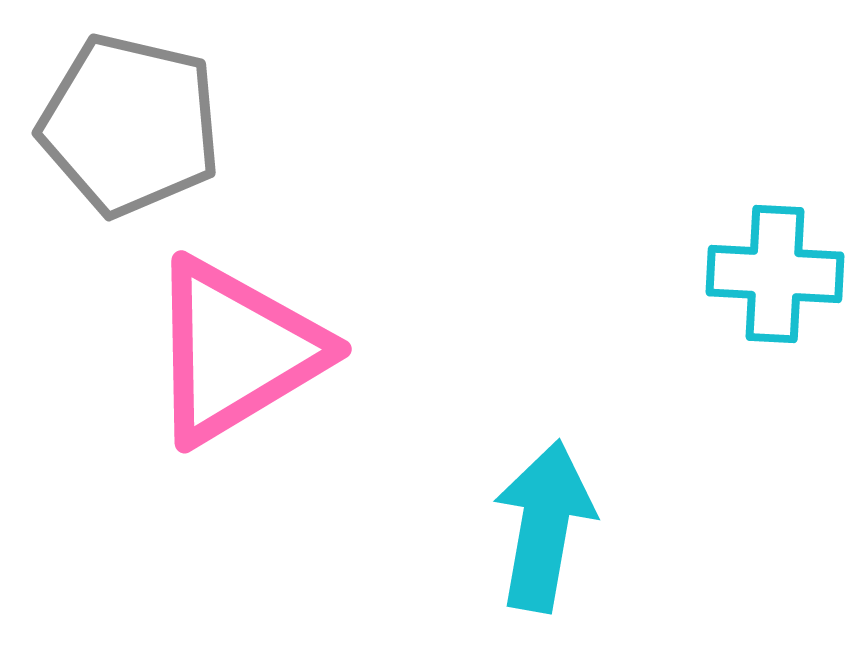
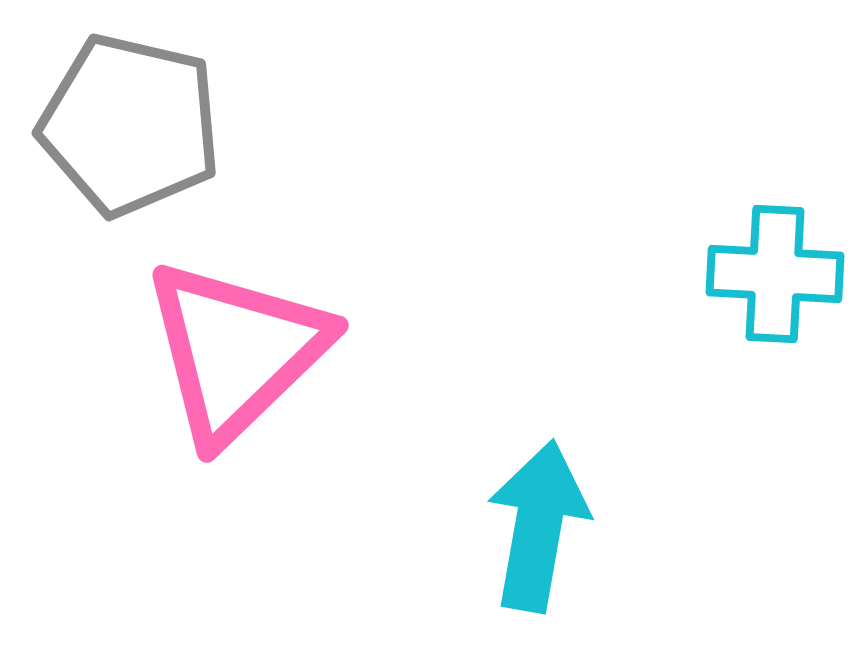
pink triangle: rotated 13 degrees counterclockwise
cyan arrow: moved 6 px left
